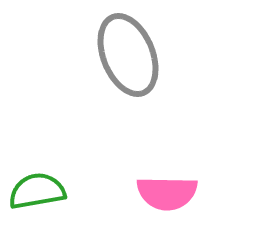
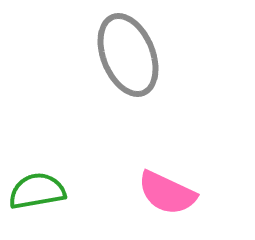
pink semicircle: rotated 24 degrees clockwise
